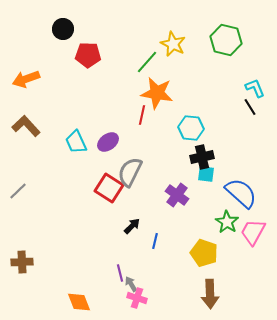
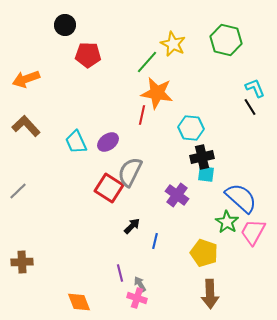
black circle: moved 2 px right, 4 px up
blue semicircle: moved 5 px down
gray arrow: moved 9 px right
